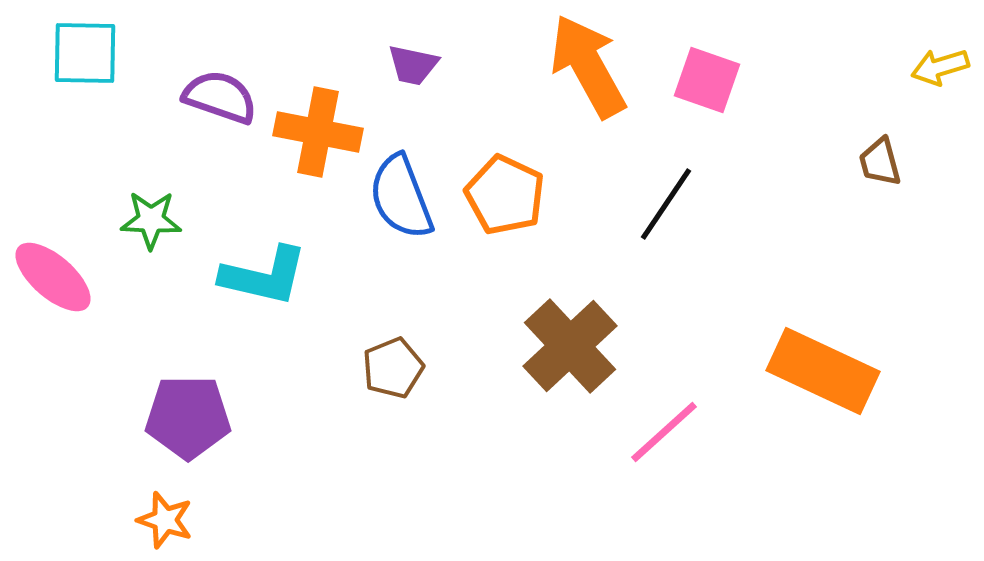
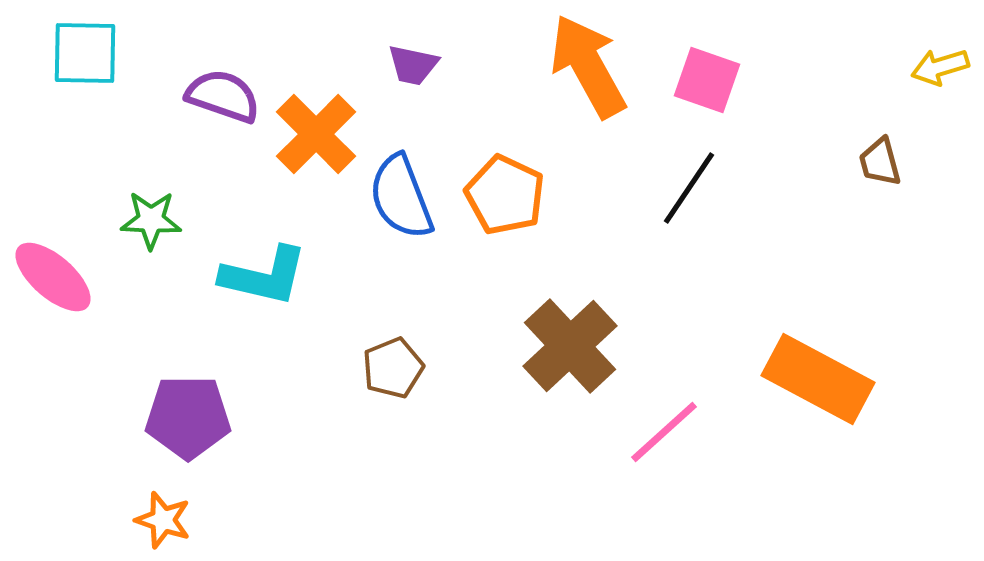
purple semicircle: moved 3 px right, 1 px up
orange cross: moved 2 px left, 2 px down; rotated 34 degrees clockwise
black line: moved 23 px right, 16 px up
orange rectangle: moved 5 px left, 8 px down; rotated 3 degrees clockwise
orange star: moved 2 px left
